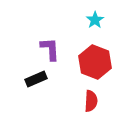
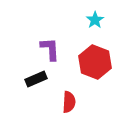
red semicircle: moved 22 px left, 1 px down
